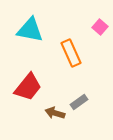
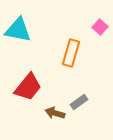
cyan triangle: moved 12 px left
orange rectangle: rotated 40 degrees clockwise
